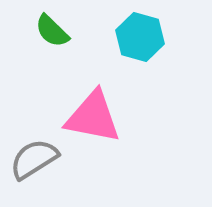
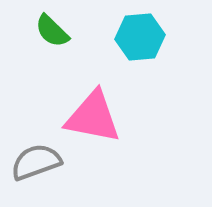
cyan hexagon: rotated 21 degrees counterclockwise
gray semicircle: moved 2 px right, 3 px down; rotated 12 degrees clockwise
